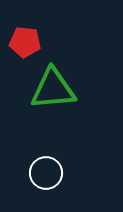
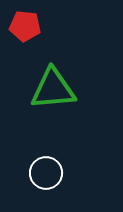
red pentagon: moved 16 px up
